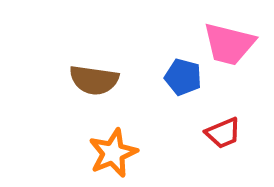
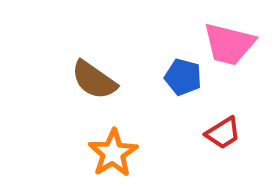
brown semicircle: rotated 27 degrees clockwise
red trapezoid: rotated 9 degrees counterclockwise
orange star: rotated 9 degrees counterclockwise
